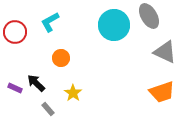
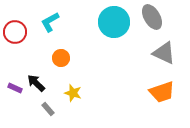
gray ellipse: moved 3 px right, 1 px down
cyan circle: moved 3 px up
gray triangle: moved 1 px left, 1 px down
yellow star: rotated 18 degrees counterclockwise
